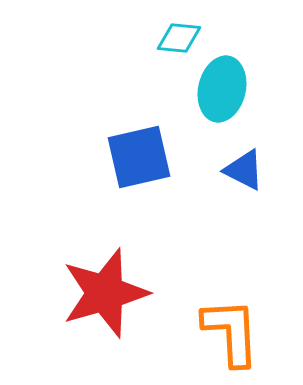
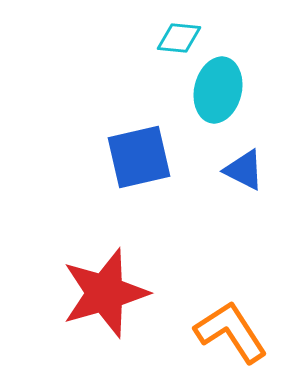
cyan ellipse: moved 4 px left, 1 px down
orange L-shape: rotated 30 degrees counterclockwise
